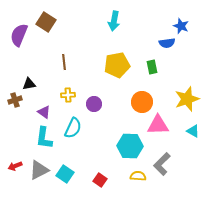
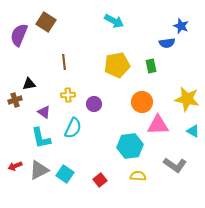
cyan arrow: rotated 72 degrees counterclockwise
green rectangle: moved 1 px left, 1 px up
yellow star: rotated 30 degrees clockwise
cyan L-shape: moved 3 px left; rotated 20 degrees counterclockwise
cyan hexagon: rotated 10 degrees counterclockwise
gray L-shape: moved 13 px right, 1 px down; rotated 100 degrees counterclockwise
red square: rotated 16 degrees clockwise
